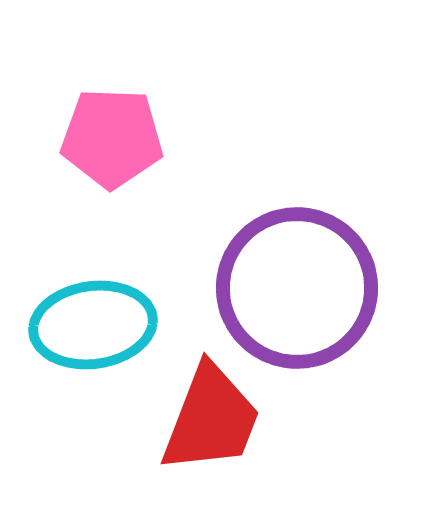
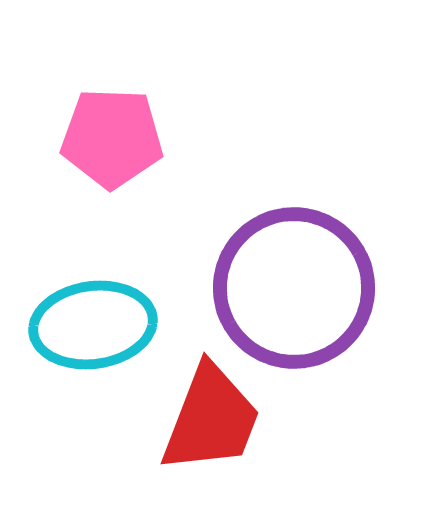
purple circle: moved 3 px left
